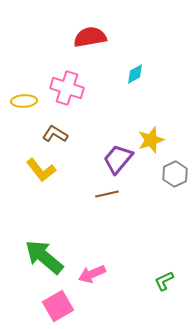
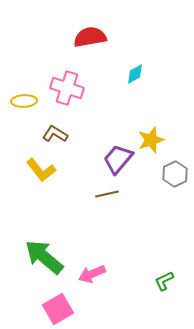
pink square: moved 3 px down
